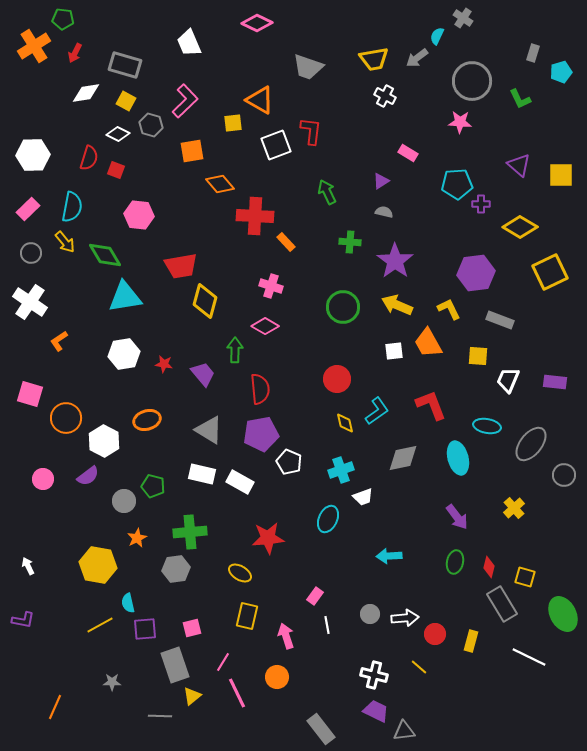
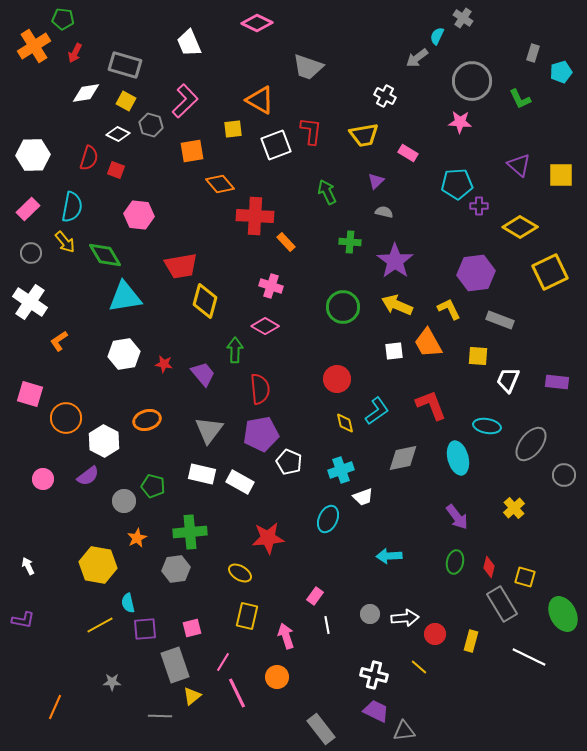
yellow trapezoid at (374, 59): moved 10 px left, 76 px down
yellow square at (233, 123): moved 6 px down
purple triangle at (381, 181): moved 5 px left; rotated 12 degrees counterclockwise
purple cross at (481, 204): moved 2 px left, 2 px down
purple rectangle at (555, 382): moved 2 px right
gray triangle at (209, 430): rotated 36 degrees clockwise
